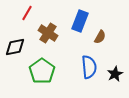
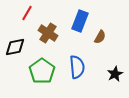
blue semicircle: moved 12 px left
